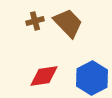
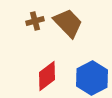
red diamond: moved 3 px right; rotated 28 degrees counterclockwise
